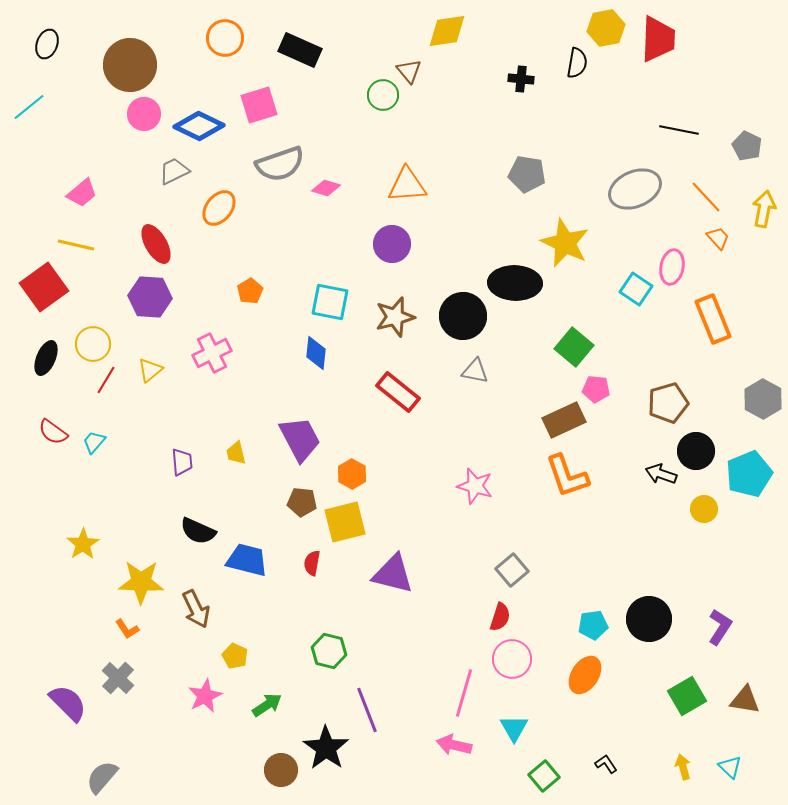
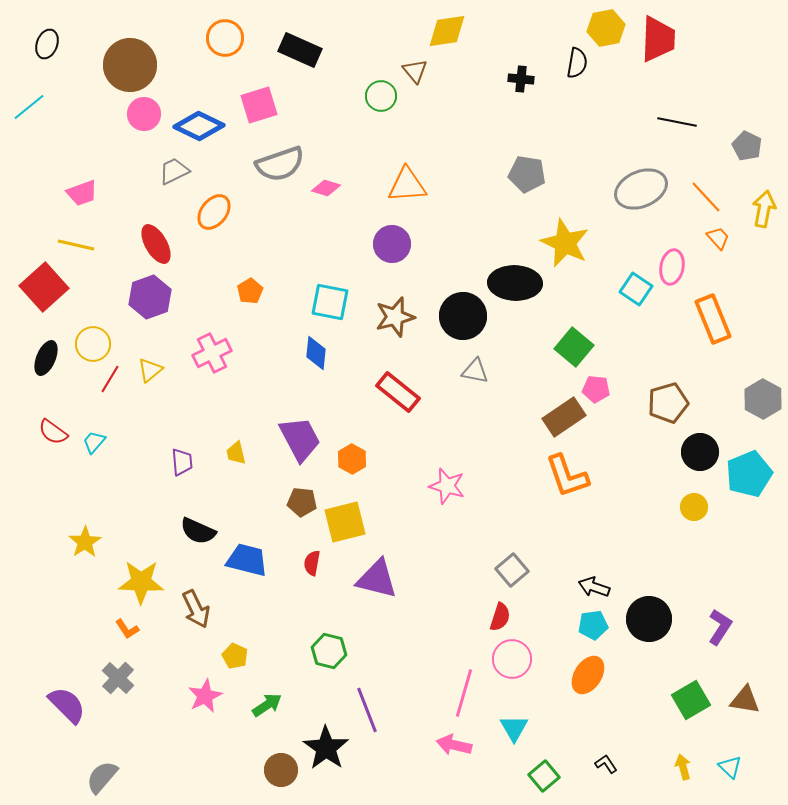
brown triangle at (409, 71): moved 6 px right
green circle at (383, 95): moved 2 px left, 1 px down
black line at (679, 130): moved 2 px left, 8 px up
gray ellipse at (635, 189): moved 6 px right
pink trapezoid at (82, 193): rotated 20 degrees clockwise
orange ellipse at (219, 208): moved 5 px left, 4 px down
red square at (44, 287): rotated 6 degrees counterclockwise
purple hexagon at (150, 297): rotated 24 degrees counterclockwise
red line at (106, 380): moved 4 px right, 1 px up
brown rectangle at (564, 420): moved 3 px up; rotated 9 degrees counterclockwise
black circle at (696, 451): moved 4 px right, 1 px down
orange hexagon at (352, 474): moved 15 px up
black arrow at (661, 474): moved 67 px left, 113 px down
pink star at (475, 486): moved 28 px left
yellow circle at (704, 509): moved 10 px left, 2 px up
yellow star at (83, 544): moved 2 px right, 2 px up
purple triangle at (393, 574): moved 16 px left, 5 px down
orange ellipse at (585, 675): moved 3 px right
green square at (687, 696): moved 4 px right, 4 px down
purple semicircle at (68, 703): moved 1 px left, 2 px down
